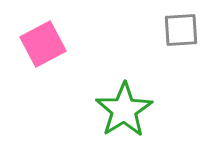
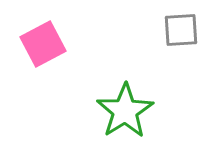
green star: moved 1 px right, 1 px down
